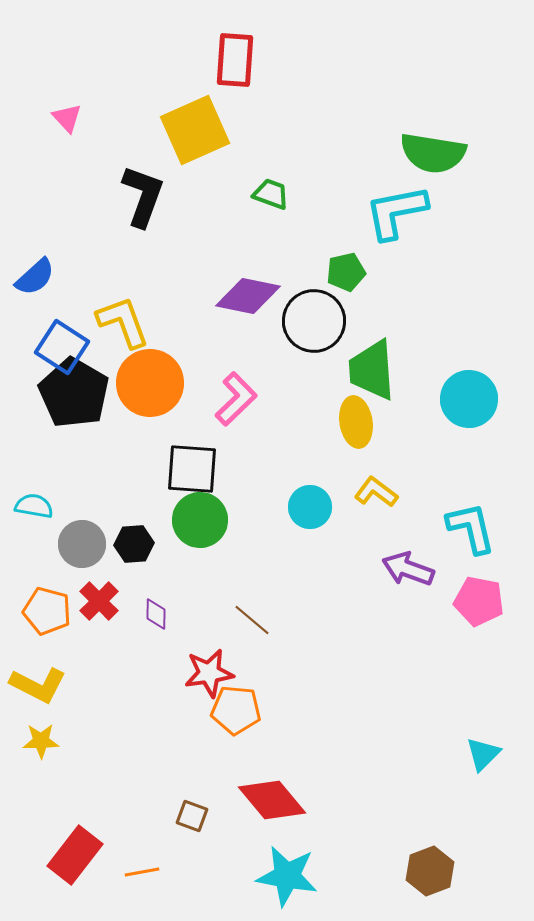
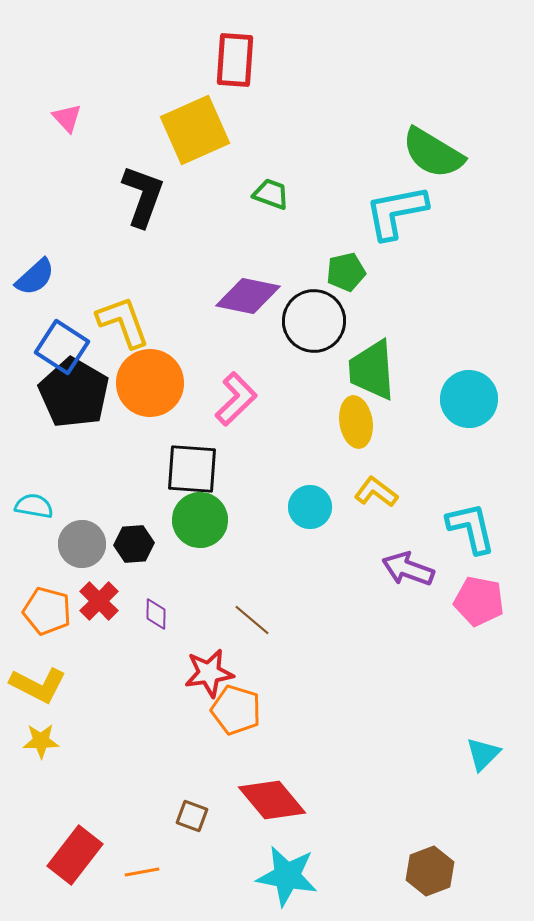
green semicircle at (433, 153): rotated 22 degrees clockwise
orange pentagon at (236, 710): rotated 12 degrees clockwise
